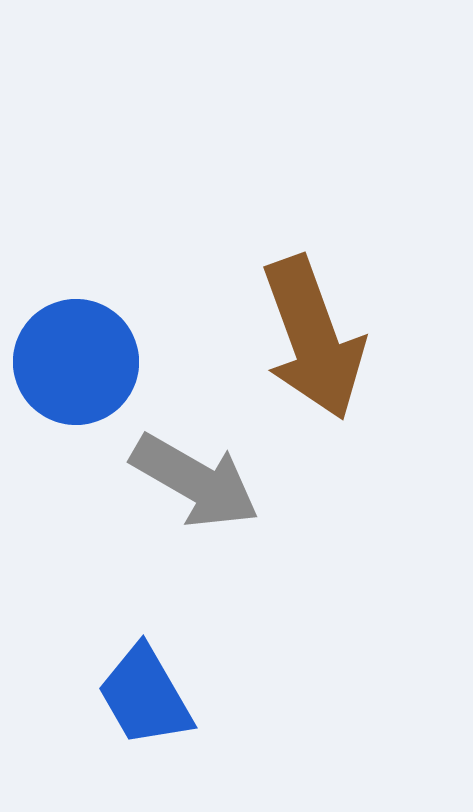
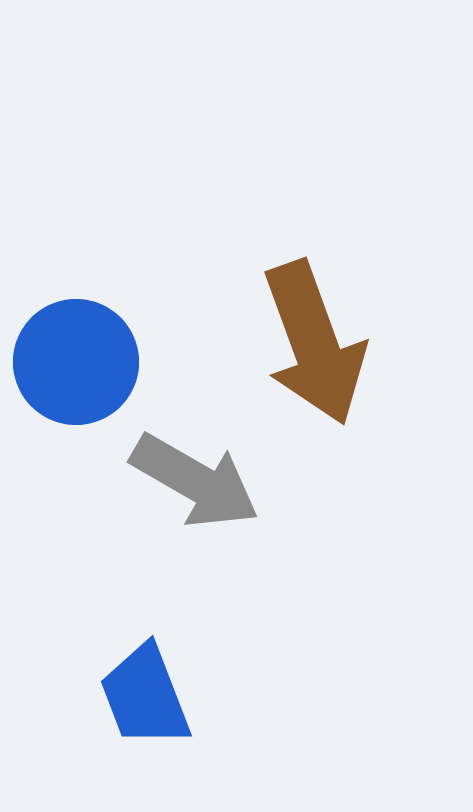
brown arrow: moved 1 px right, 5 px down
blue trapezoid: rotated 9 degrees clockwise
